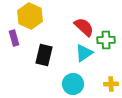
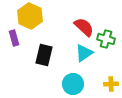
green cross: moved 1 px up; rotated 18 degrees clockwise
